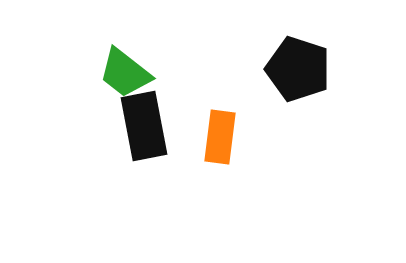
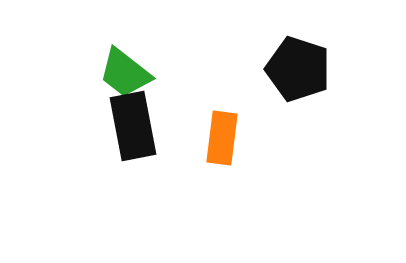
black rectangle: moved 11 px left
orange rectangle: moved 2 px right, 1 px down
